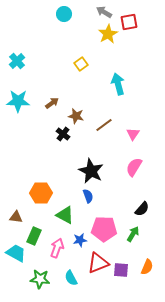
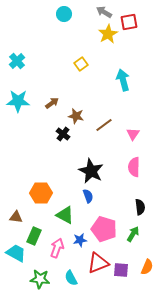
cyan arrow: moved 5 px right, 4 px up
pink semicircle: rotated 30 degrees counterclockwise
black semicircle: moved 2 px left, 2 px up; rotated 49 degrees counterclockwise
pink pentagon: rotated 15 degrees clockwise
